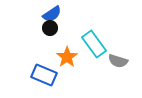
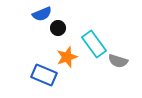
blue semicircle: moved 10 px left; rotated 12 degrees clockwise
black circle: moved 8 px right
orange star: rotated 15 degrees clockwise
